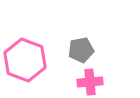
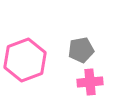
pink hexagon: rotated 18 degrees clockwise
